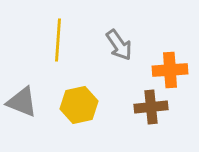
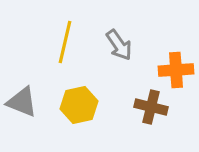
yellow line: moved 7 px right, 2 px down; rotated 9 degrees clockwise
orange cross: moved 6 px right
brown cross: rotated 20 degrees clockwise
